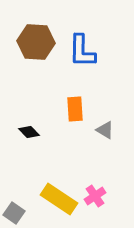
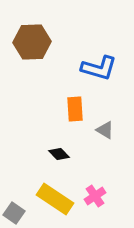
brown hexagon: moved 4 px left; rotated 6 degrees counterclockwise
blue L-shape: moved 17 px right, 17 px down; rotated 75 degrees counterclockwise
black diamond: moved 30 px right, 22 px down
yellow rectangle: moved 4 px left
